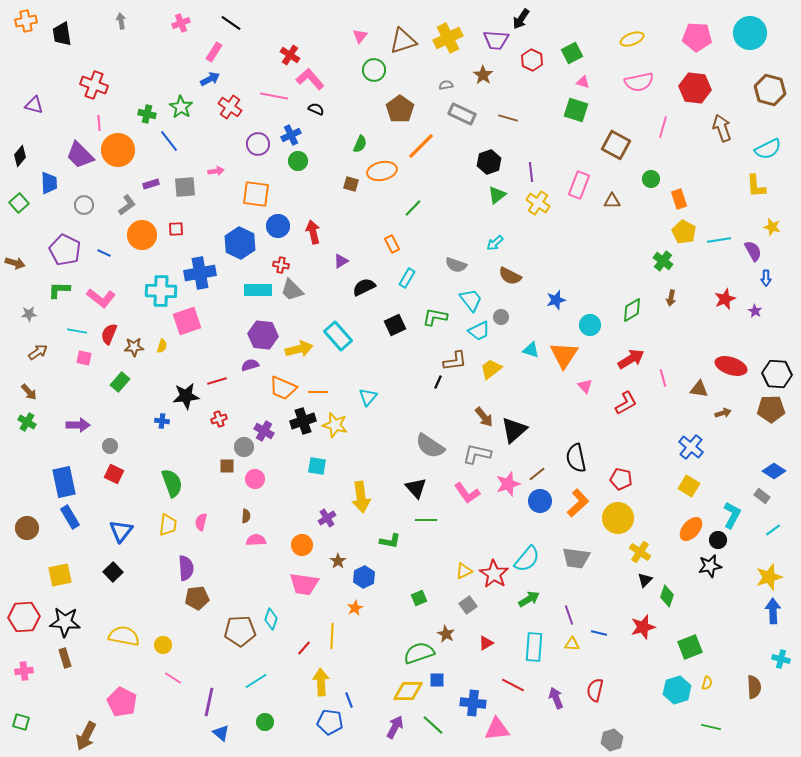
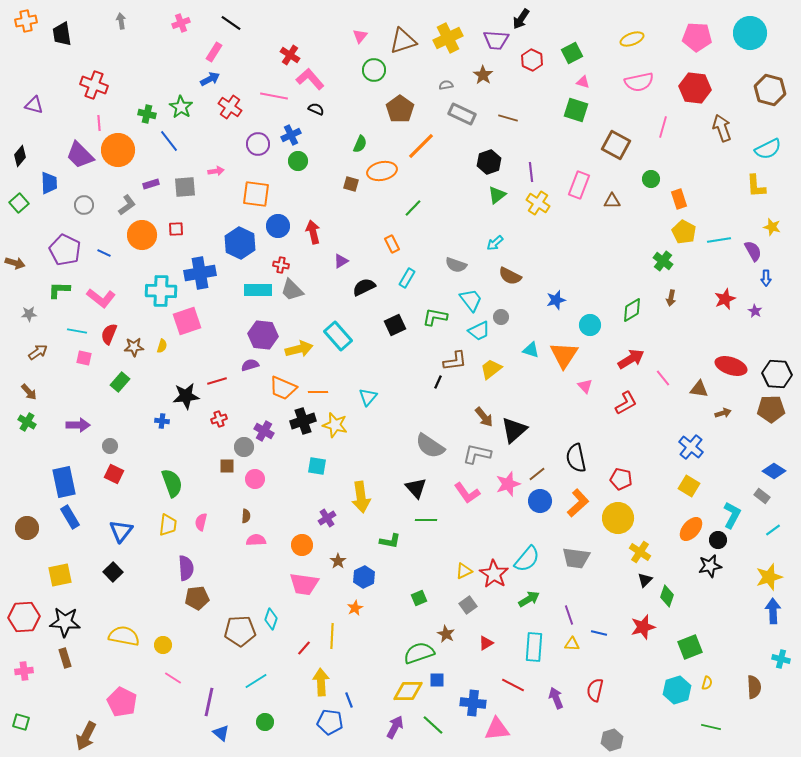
pink line at (663, 378): rotated 24 degrees counterclockwise
